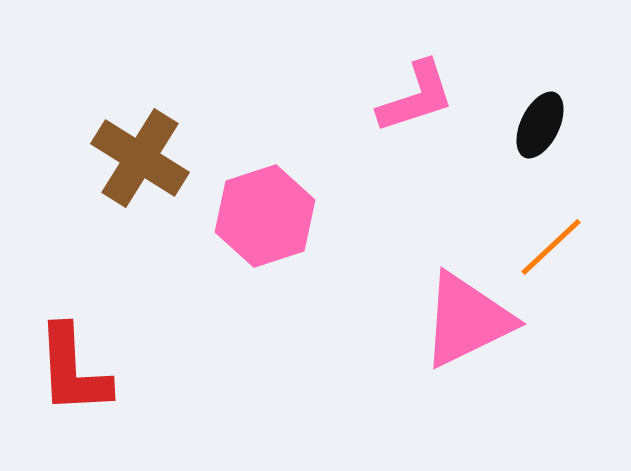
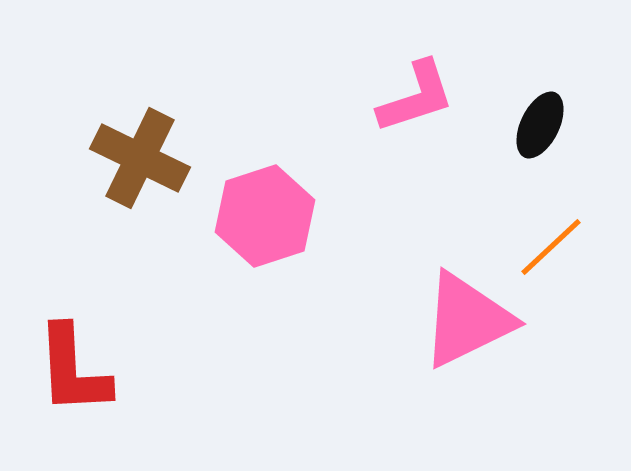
brown cross: rotated 6 degrees counterclockwise
